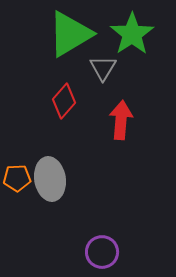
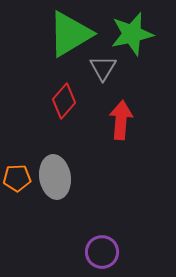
green star: rotated 21 degrees clockwise
gray ellipse: moved 5 px right, 2 px up
